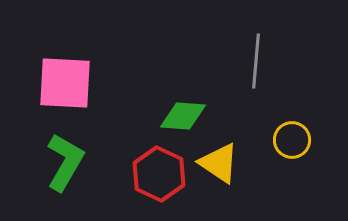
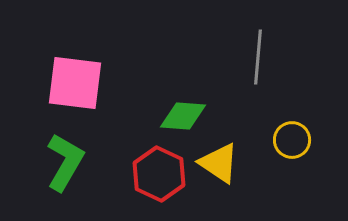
gray line: moved 2 px right, 4 px up
pink square: moved 10 px right; rotated 4 degrees clockwise
